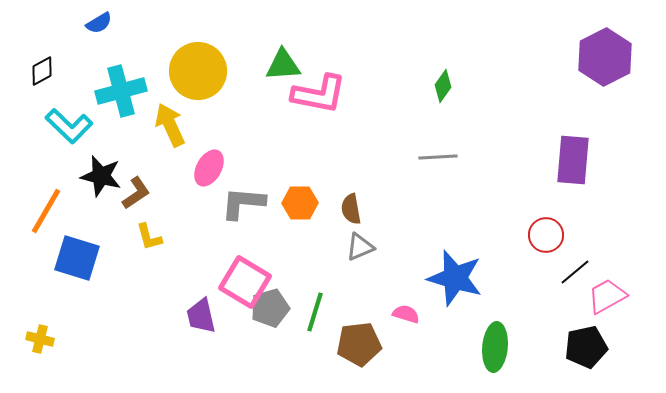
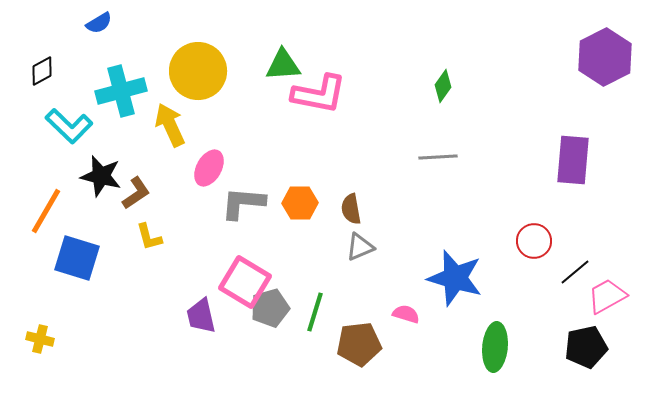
red circle: moved 12 px left, 6 px down
